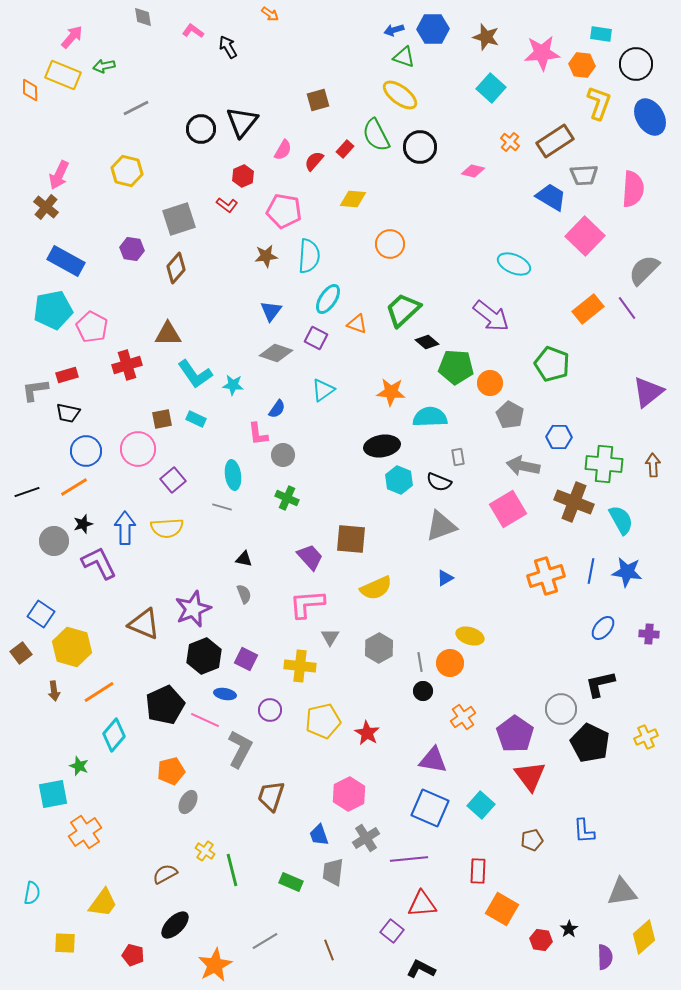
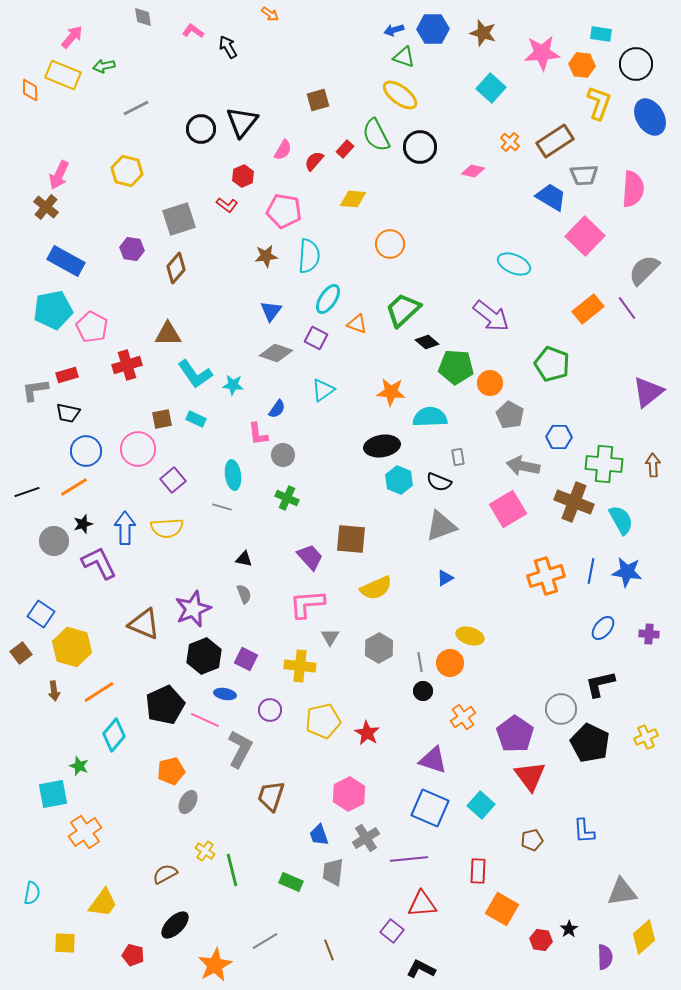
brown star at (486, 37): moved 3 px left, 4 px up
purple triangle at (433, 760): rotated 8 degrees clockwise
